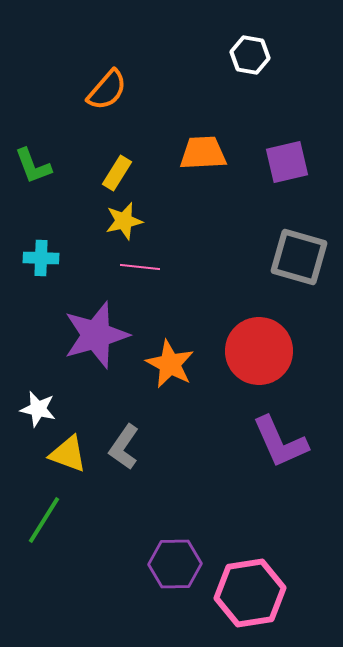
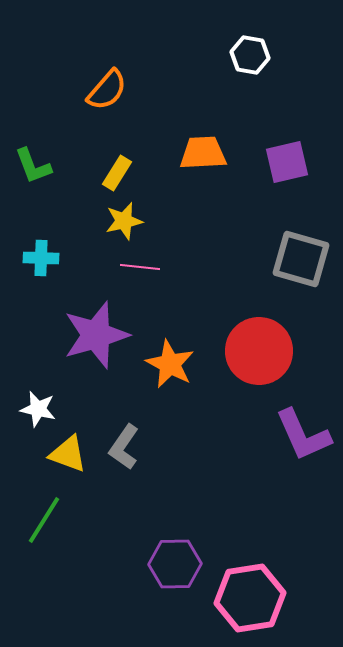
gray square: moved 2 px right, 2 px down
purple L-shape: moved 23 px right, 7 px up
pink hexagon: moved 5 px down
